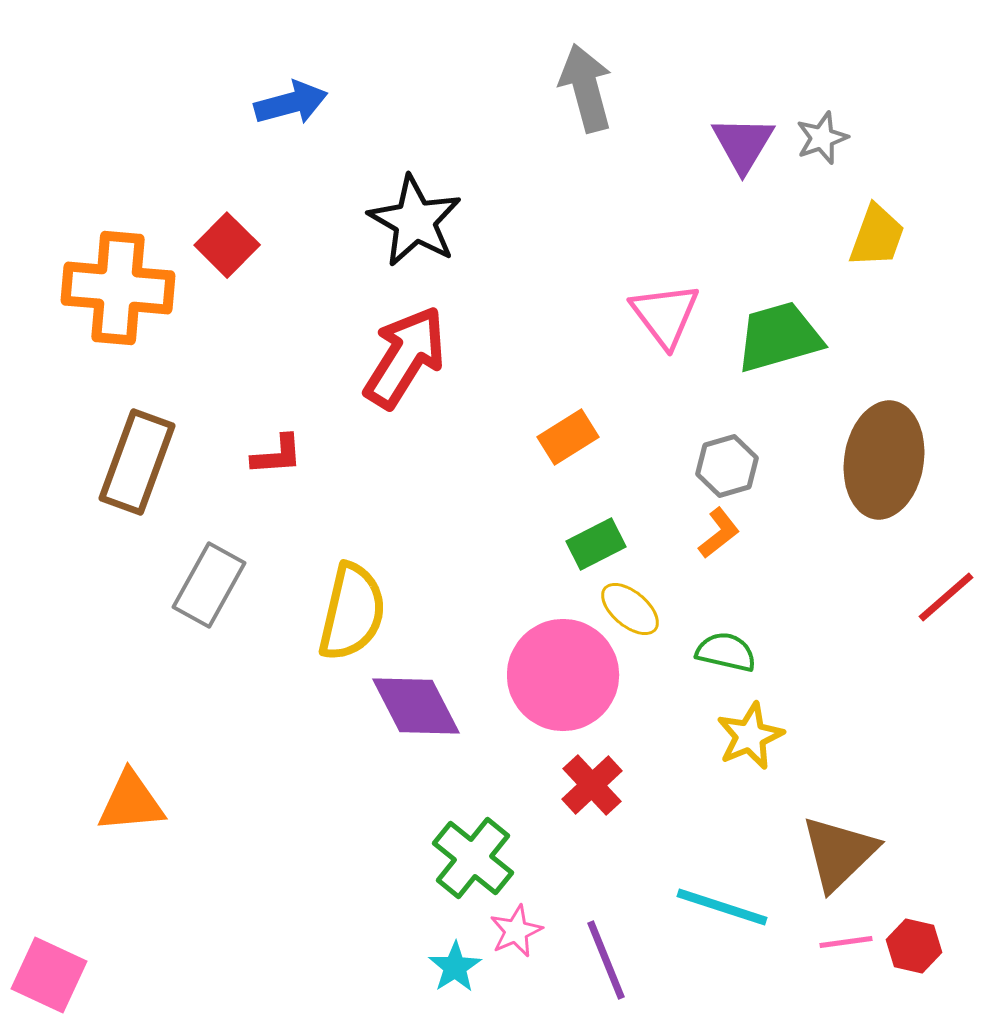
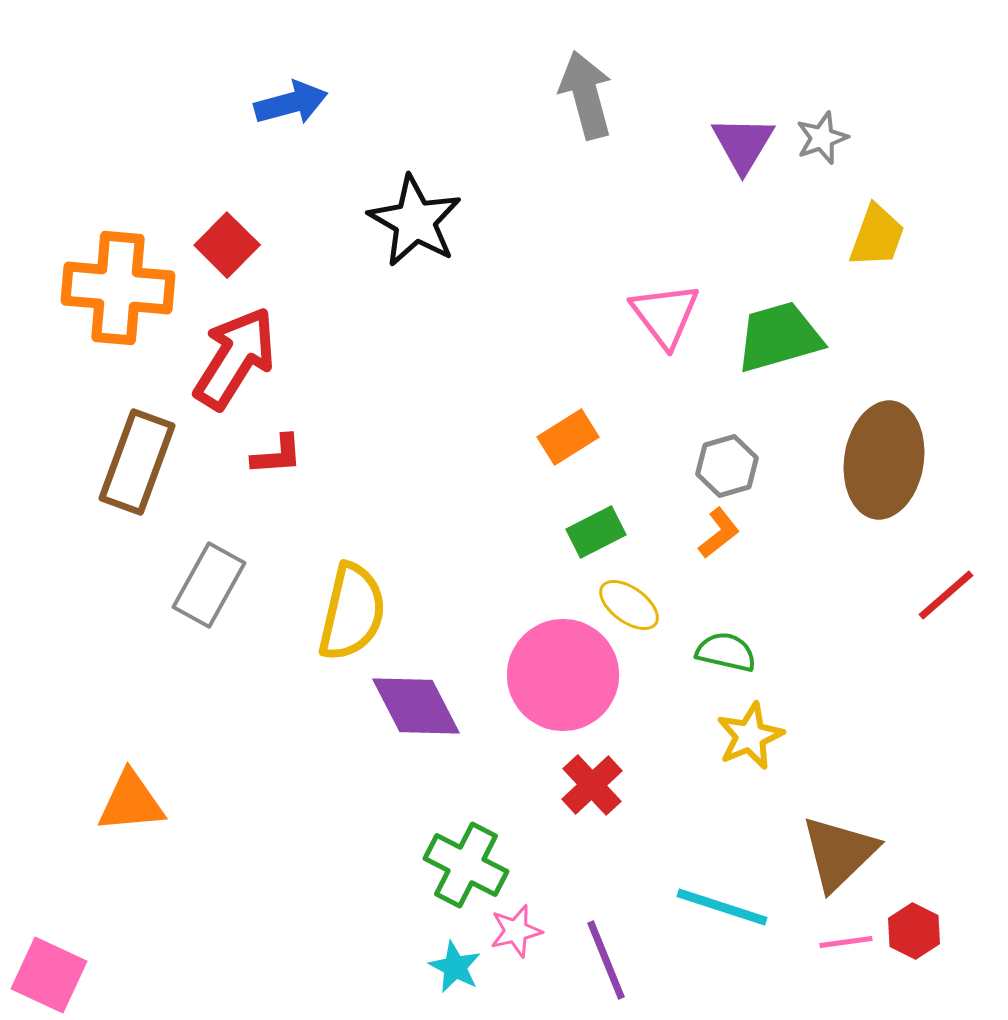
gray arrow: moved 7 px down
red arrow: moved 170 px left, 1 px down
green rectangle: moved 12 px up
red line: moved 2 px up
yellow ellipse: moved 1 px left, 4 px up; rotated 4 degrees counterclockwise
green cross: moved 7 px left, 7 px down; rotated 12 degrees counterclockwise
pink star: rotated 10 degrees clockwise
red hexagon: moved 15 px up; rotated 14 degrees clockwise
cyan star: rotated 12 degrees counterclockwise
